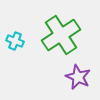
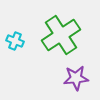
purple star: moved 2 px left, 1 px down; rotated 30 degrees counterclockwise
